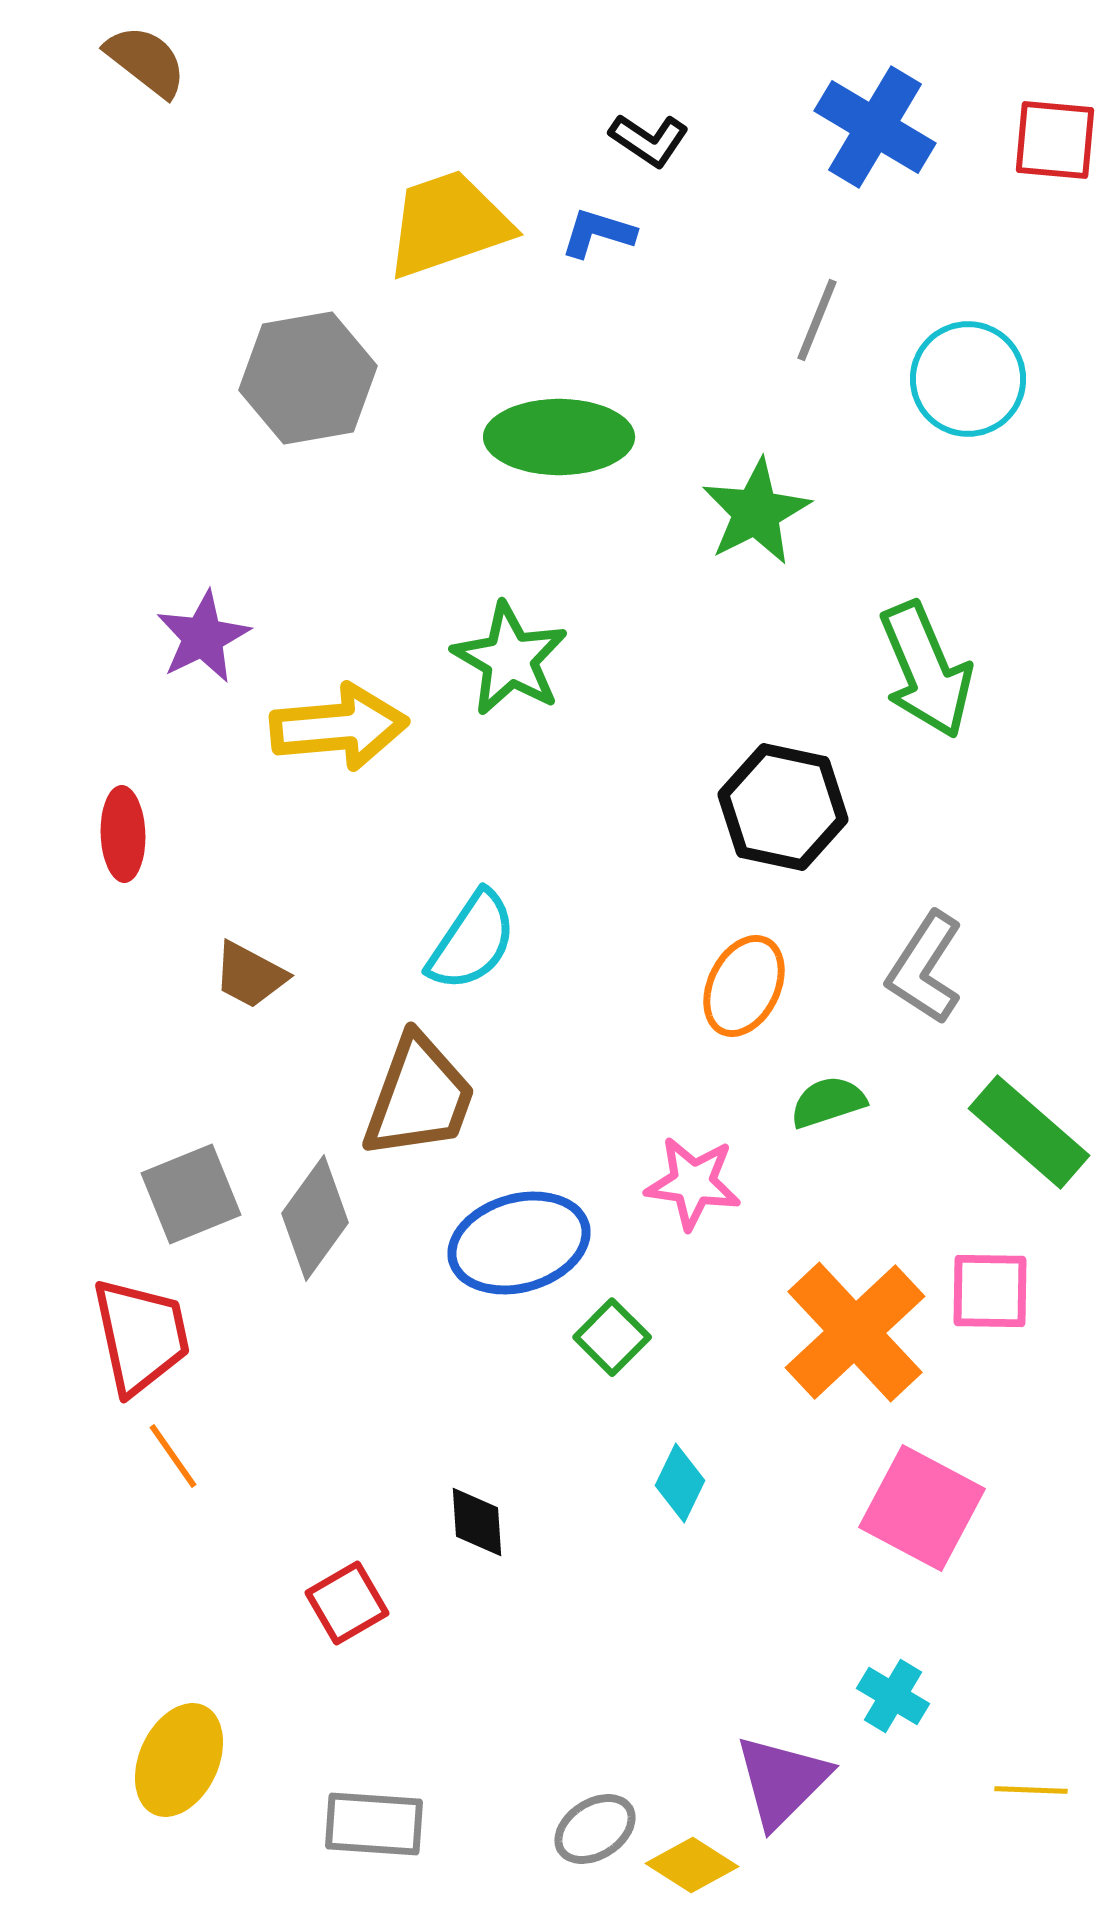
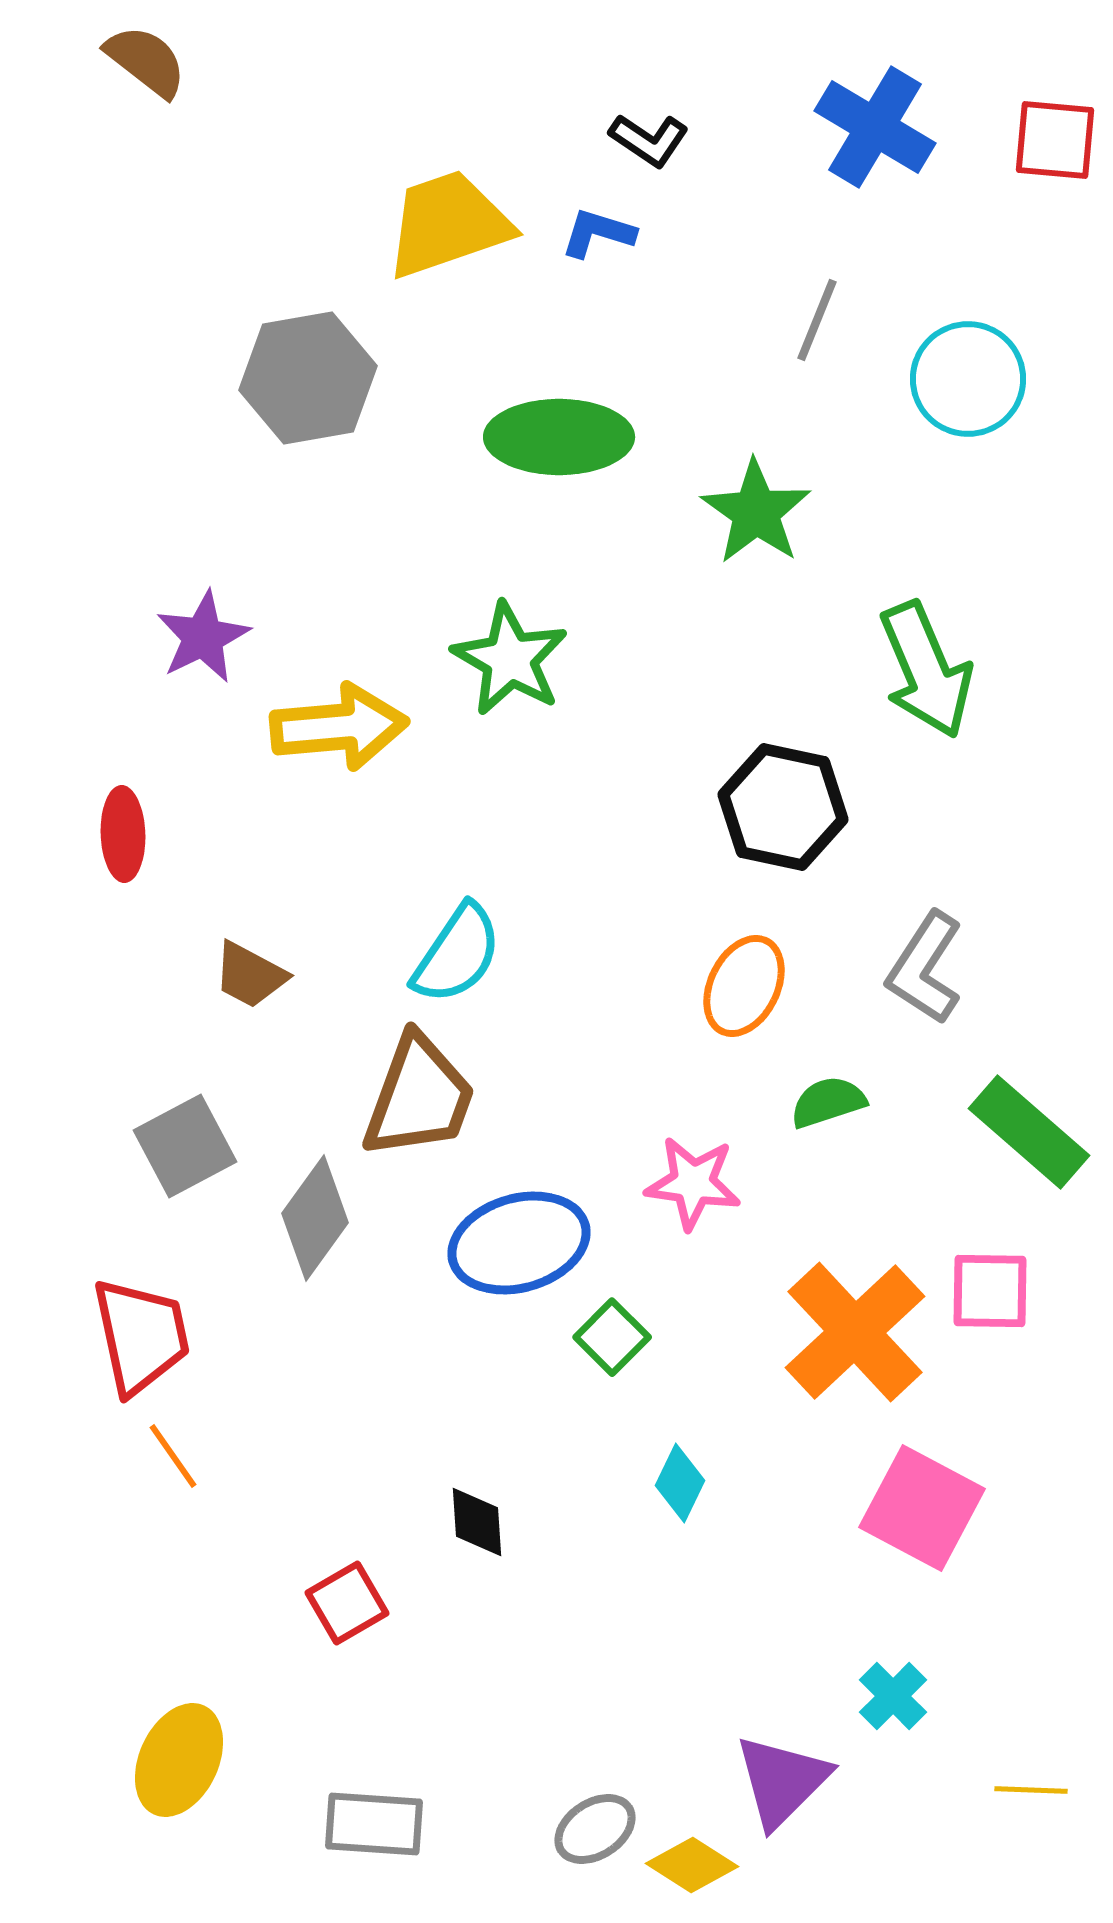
green star at (756, 512): rotated 10 degrees counterclockwise
cyan semicircle at (472, 941): moved 15 px left, 13 px down
gray square at (191, 1194): moved 6 px left, 48 px up; rotated 6 degrees counterclockwise
cyan cross at (893, 1696): rotated 14 degrees clockwise
